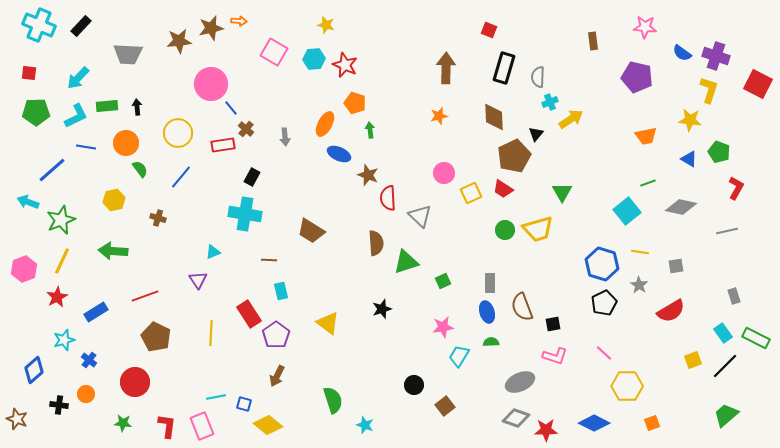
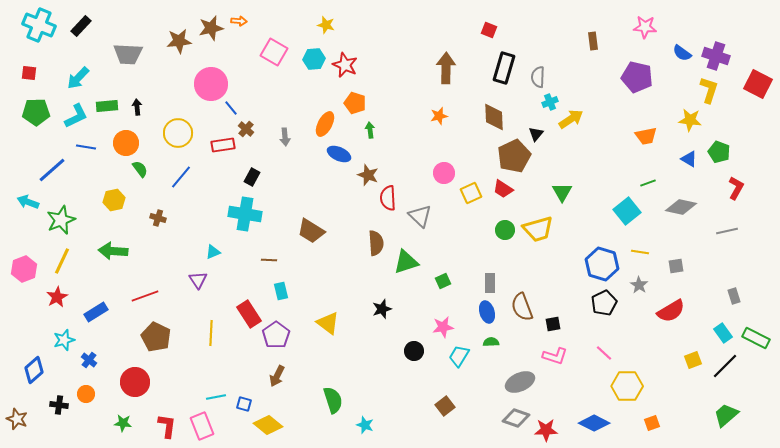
black circle at (414, 385): moved 34 px up
